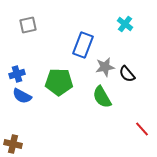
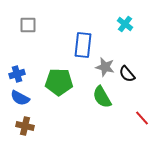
gray square: rotated 12 degrees clockwise
blue rectangle: rotated 15 degrees counterclockwise
gray star: rotated 24 degrees clockwise
blue semicircle: moved 2 px left, 2 px down
red line: moved 11 px up
brown cross: moved 12 px right, 18 px up
